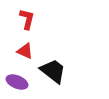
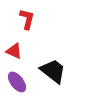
red triangle: moved 11 px left
purple ellipse: rotated 30 degrees clockwise
